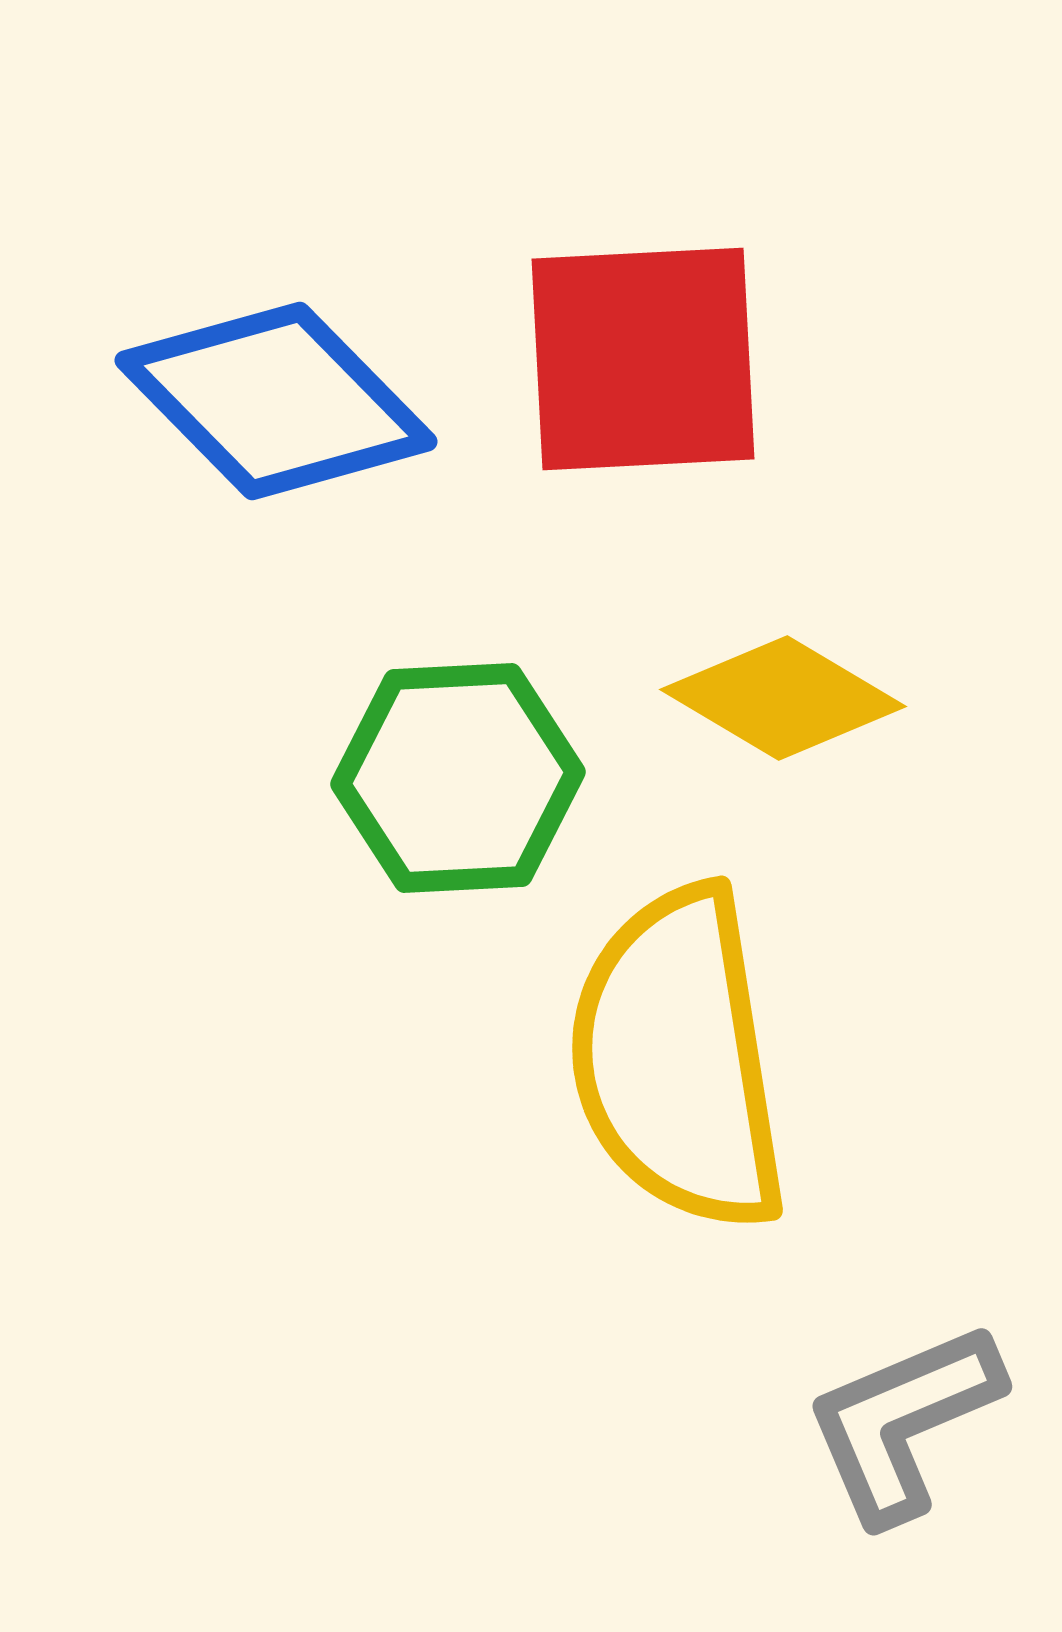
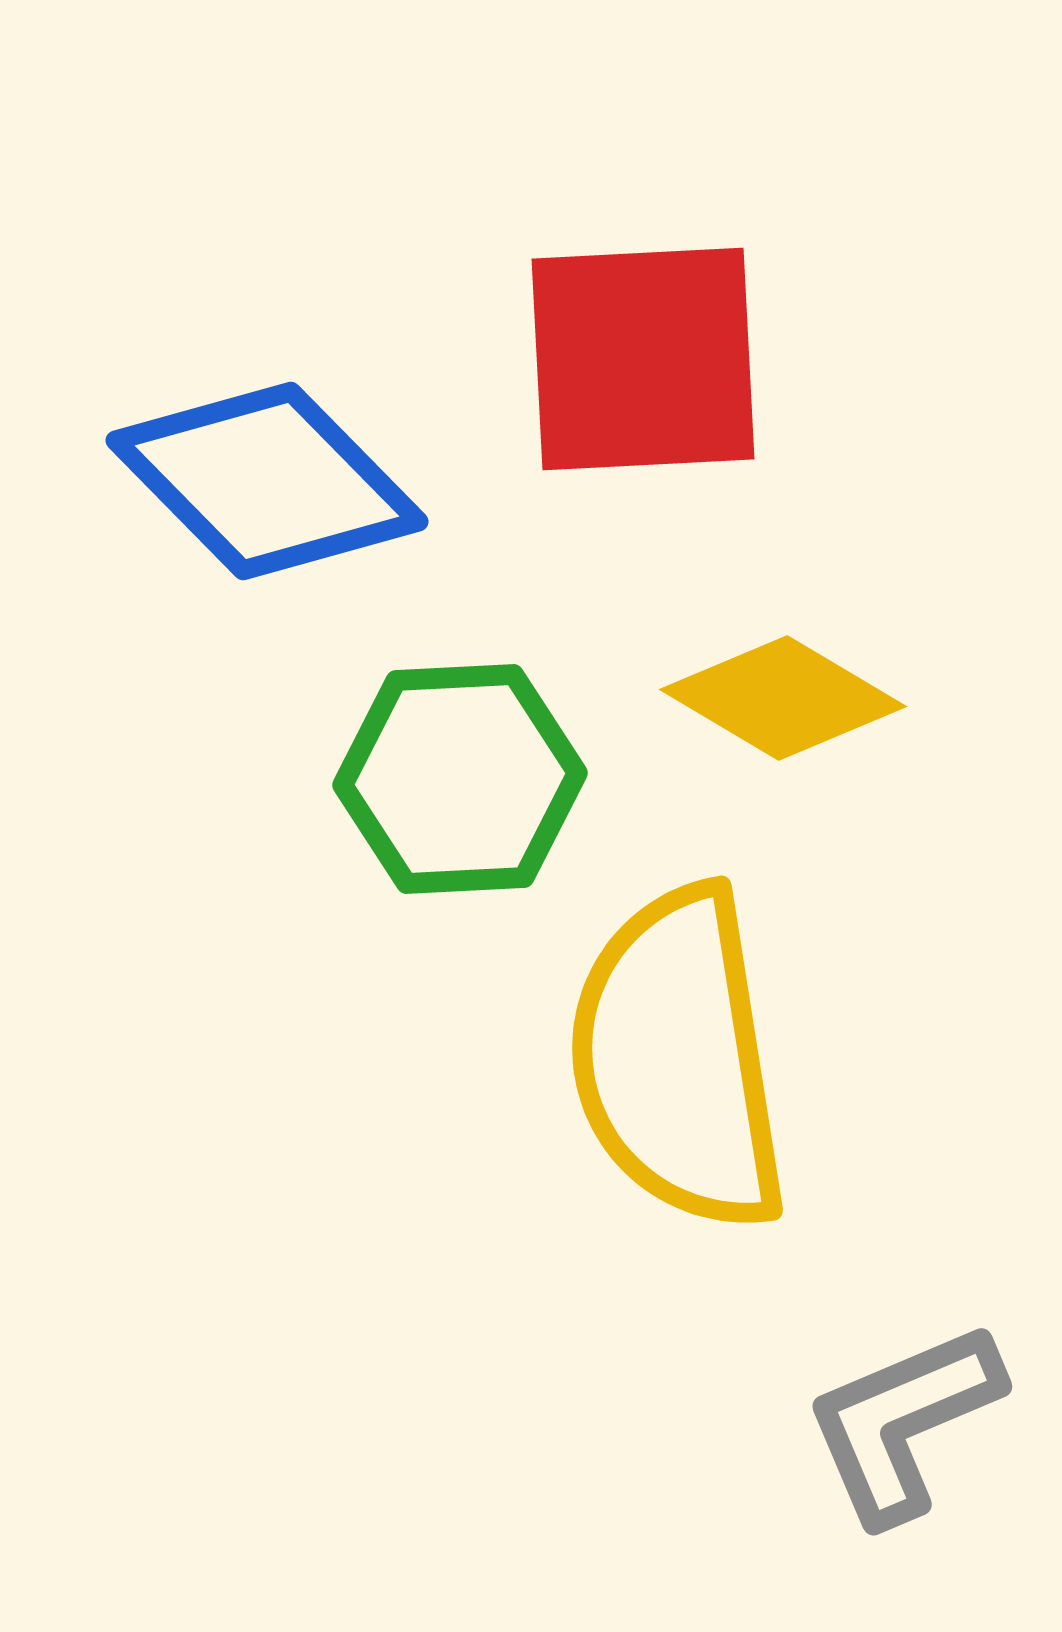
blue diamond: moved 9 px left, 80 px down
green hexagon: moved 2 px right, 1 px down
